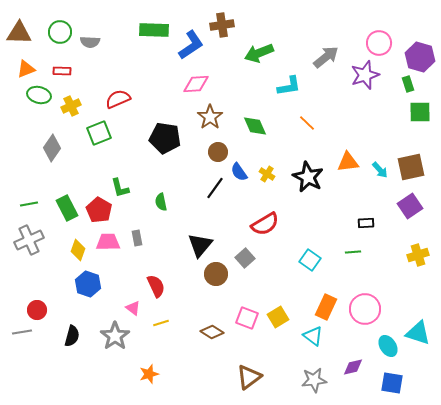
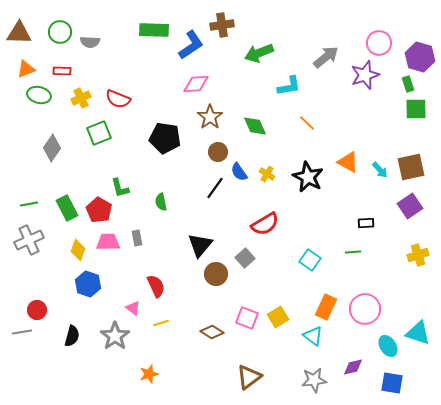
red semicircle at (118, 99): rotated 135 degrees counterclockwise
yellow cross at (71, 106): moved 10 px right, 8 px up
green square at (420, 112): moved 4 px left, 3 px up
orange triangle at (348, 162): rotated 35 degrees clockwise
